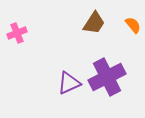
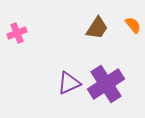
brown trapezoid: moved 3 px right, 5 px down
purple cross: moved 1 px left, 7 px down; rotated 6 degrees counterclockwise
